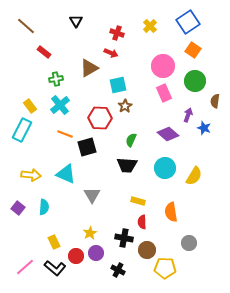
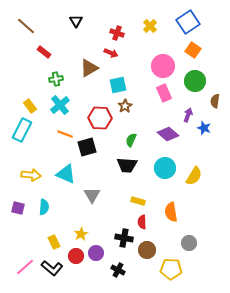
purple square at (18, 208): rotated 24 degrees counterclockwise
yellow star at (90, 233): moved 9 px left, 1 px down
black L-shape at (55, 268): moved 3 px left
yellow pentagon at (165, 268): moved 6 px right, 1 px down
